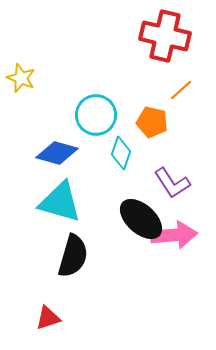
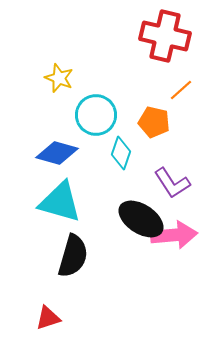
yellow star: moved 38 px right
orange pentagon: moved 2 px right
black ellipse: rotated 9 degrees counterclockwise
